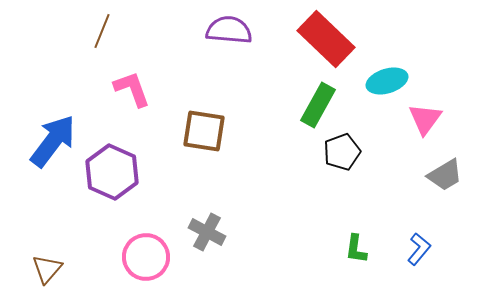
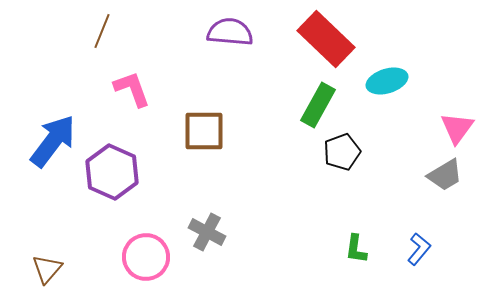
purple semicircle: moved 1 px right, 2 px down
pink triangle: moved 32 px right, 9 px down
brown square: rotated 9 degrees counterclockwise
